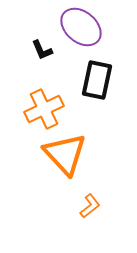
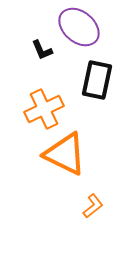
purple ellipse: moved 2 px left
orange triangle: rotated 21 degrees counterclockwise
orange L-shape: moved 3 px right
